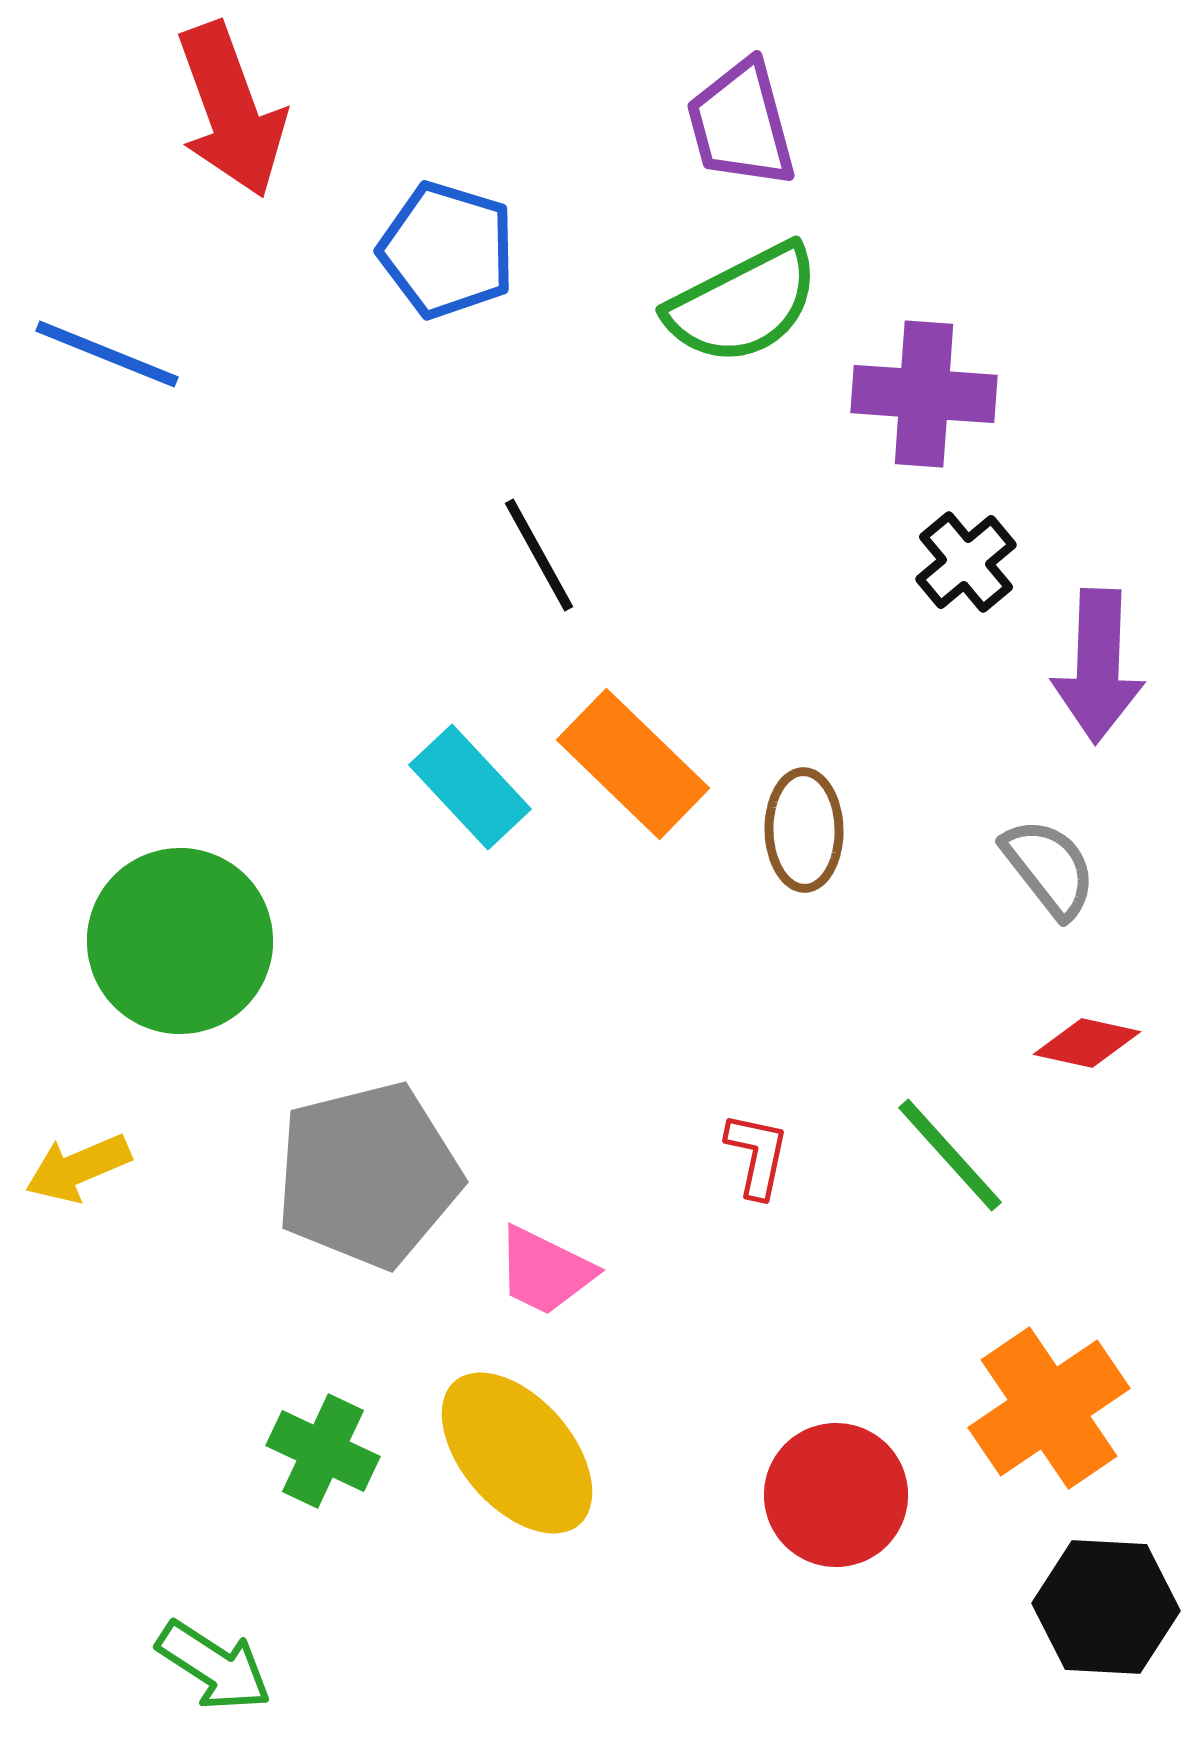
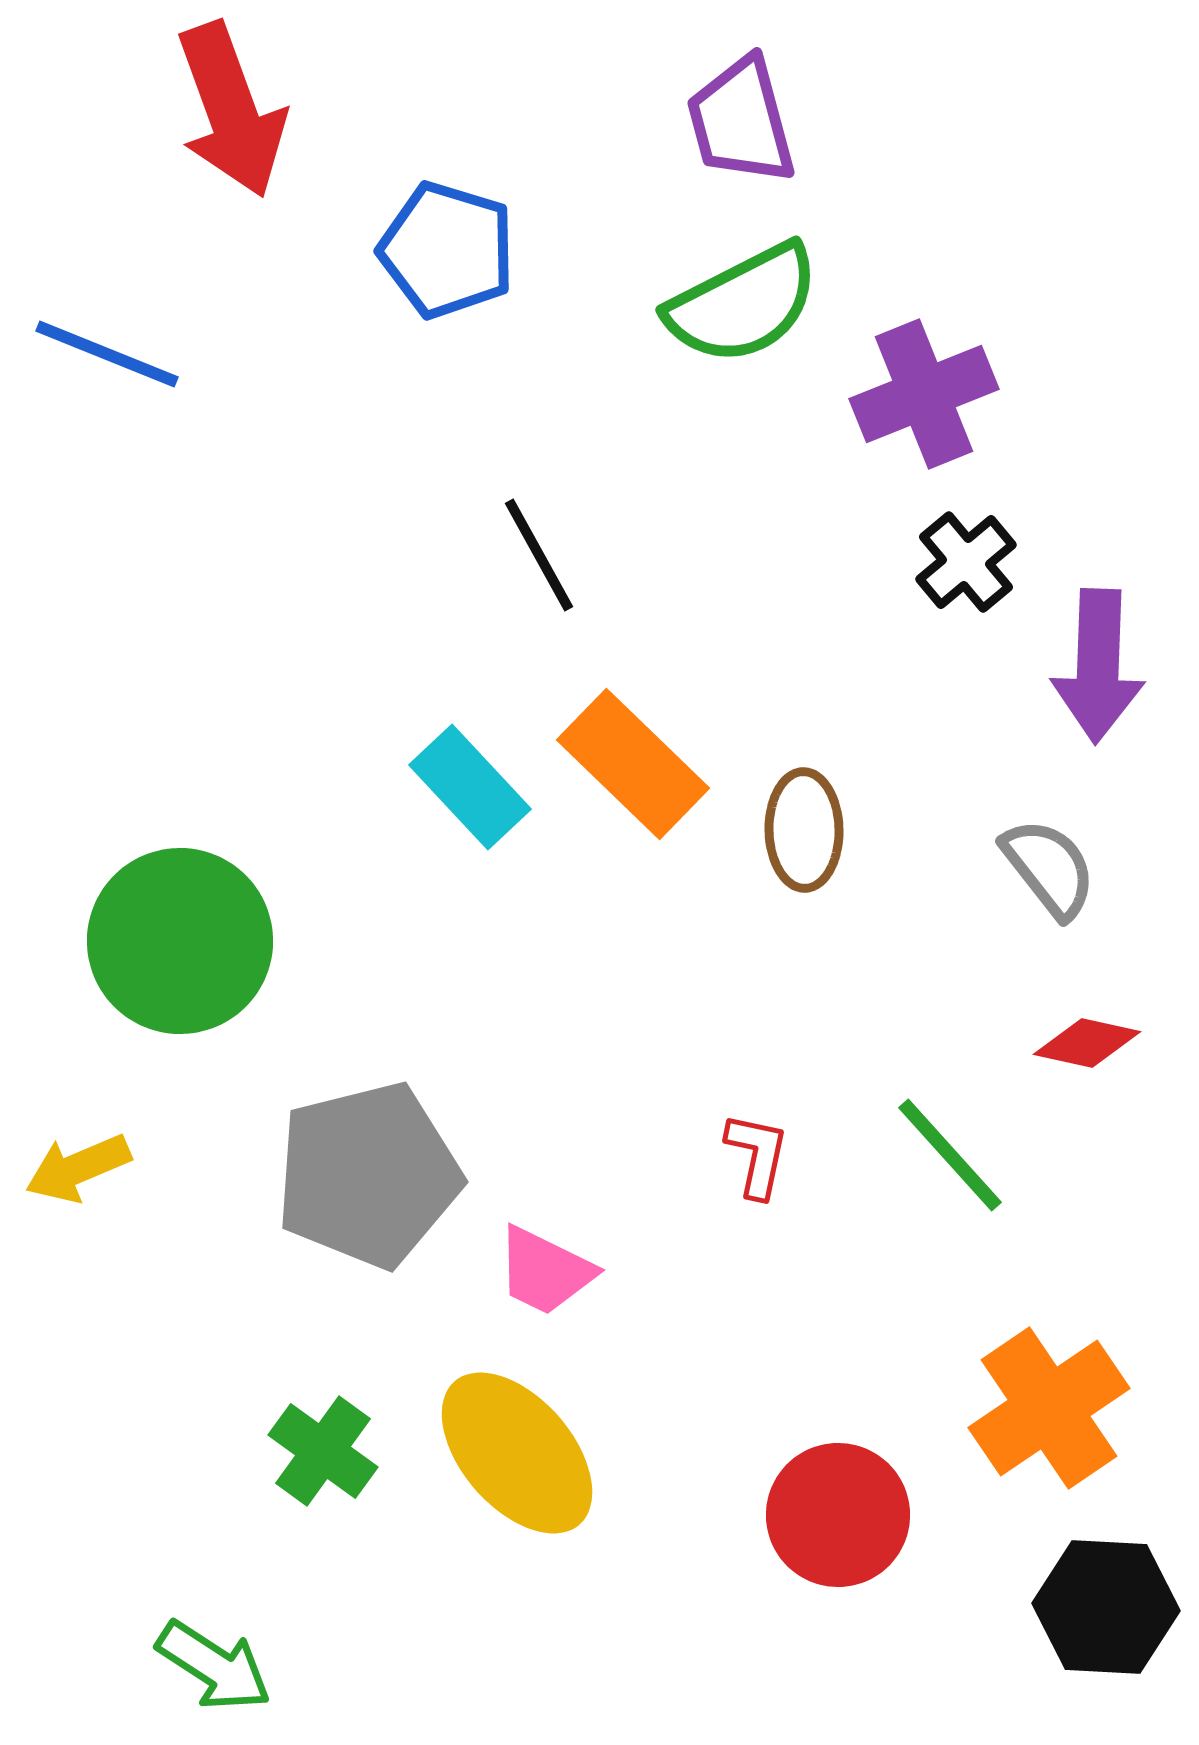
purple trapezoid: moved 3 px up
purple cross: rotated 26 degrees counterclockwise
green cross: rotated 11 degrees clockwise
red circle: moved 2 px right, 20 px down
